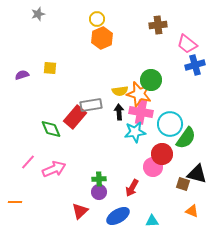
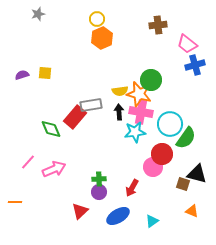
yellow square: moved 5 px left, 5 px down
cyan triangle: rotated 32 degrees counterclockwise
